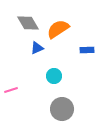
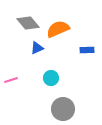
gray diamond: rotated 10 degrees counterclockwise
orange semicircle: rotated 10 degrees clockwise
cyan circle: moved 3 px left, 2 px down
pink line: moved 10 px up
gray circle: moved 1 px right
